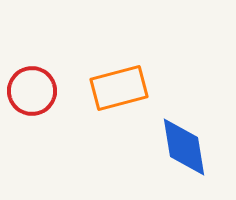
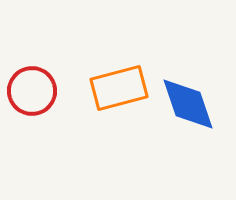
blue diamond: moved 4 px right, 43 px up; rotated 10 degrees counterclockwise
